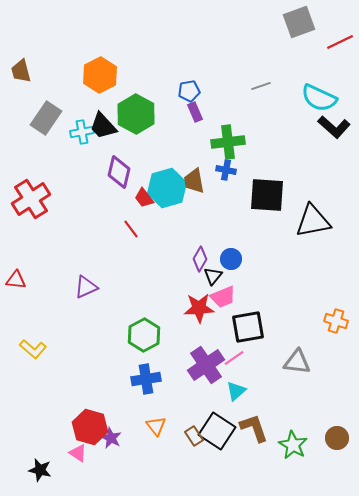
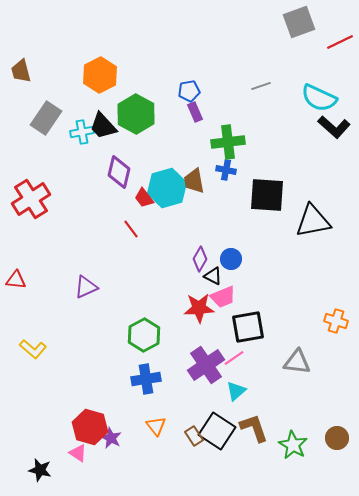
black triangle at (213, 276): rotated 42 degrees counterclockwise
